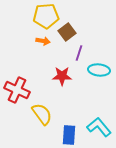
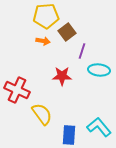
purple line: moved 3 px right, 2 px up
